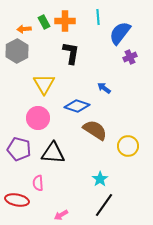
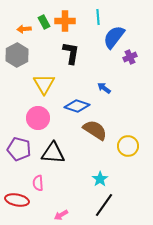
blue semicircle: moved 6 px left, 4 px down
gray hexagon: moved 4 px down
